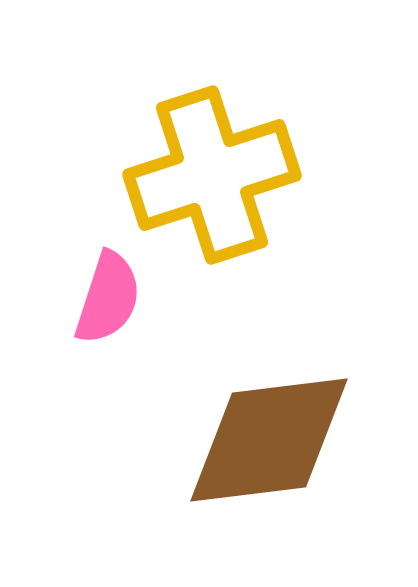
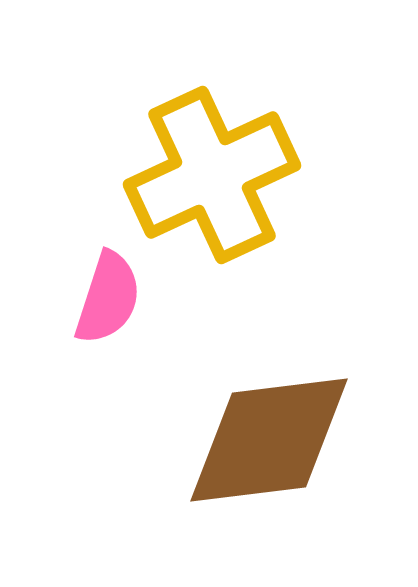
yellow cross: rotated 7 degrees counterclockwise
